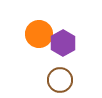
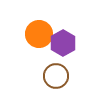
brown circle: moved 4 px left, 4 px up
